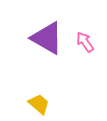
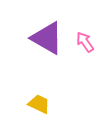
yellow trapezoid: rotated 15 degrees counterclockwise
